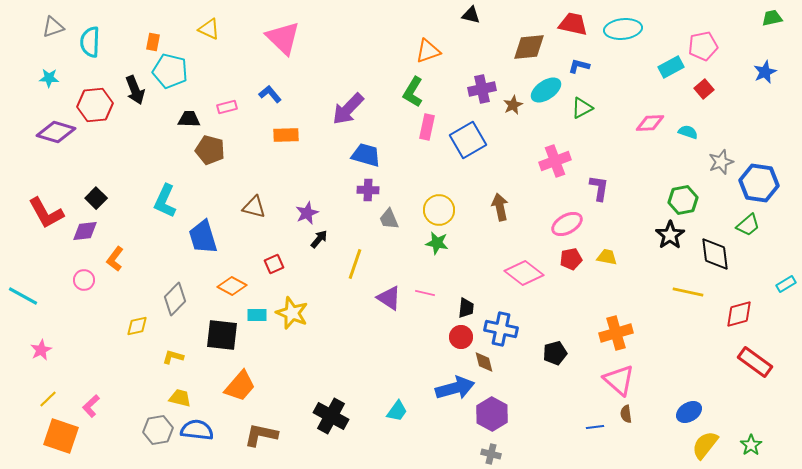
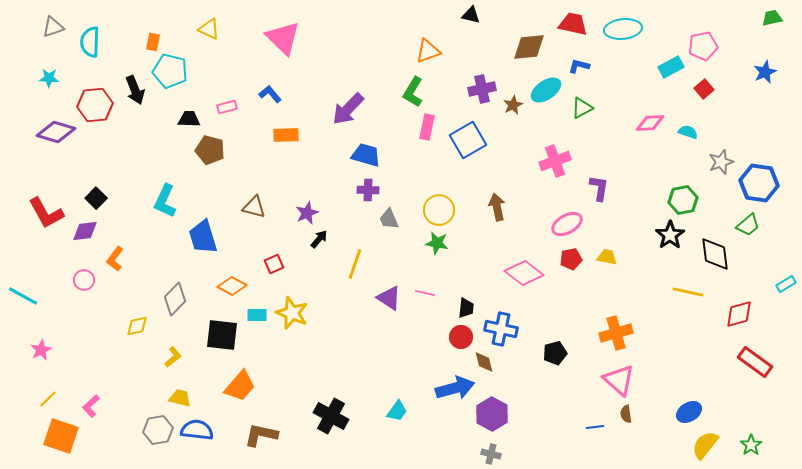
brown arrow at (500, 207): moved 3 px left
yellow L-shape at (173, 357): rotated 125 degrees clockwise
